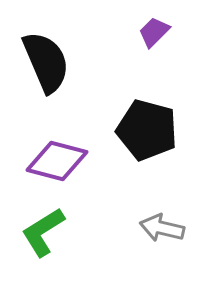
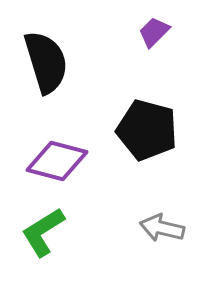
black semicircle: rotated 6 degrees clockwise
